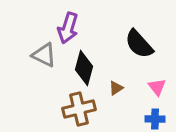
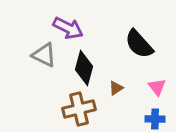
purple arrow: rotated 80 degrees counterclockwise
